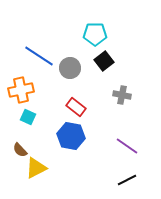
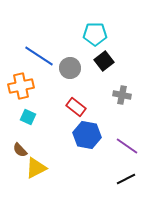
orange cross: moved 4 px up
blue hexagon: moved 16 px right, 1 px up
black line: moved 1 px left, 1 px up
